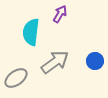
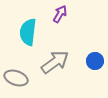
cyan semicircle: moved 3 px left
gray ellipse: rotated 55 degrees clockwise
